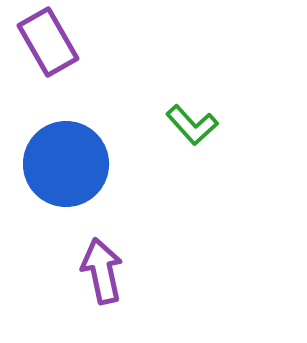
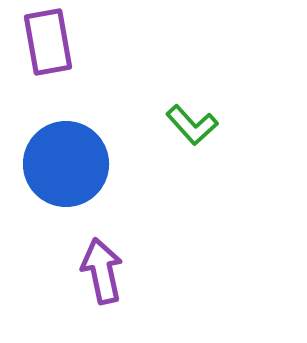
purple rectangle: rotated 20 degrees clockwise
